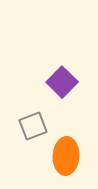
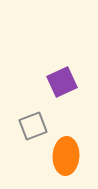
purple square: rotated 20 degrees clockwise
